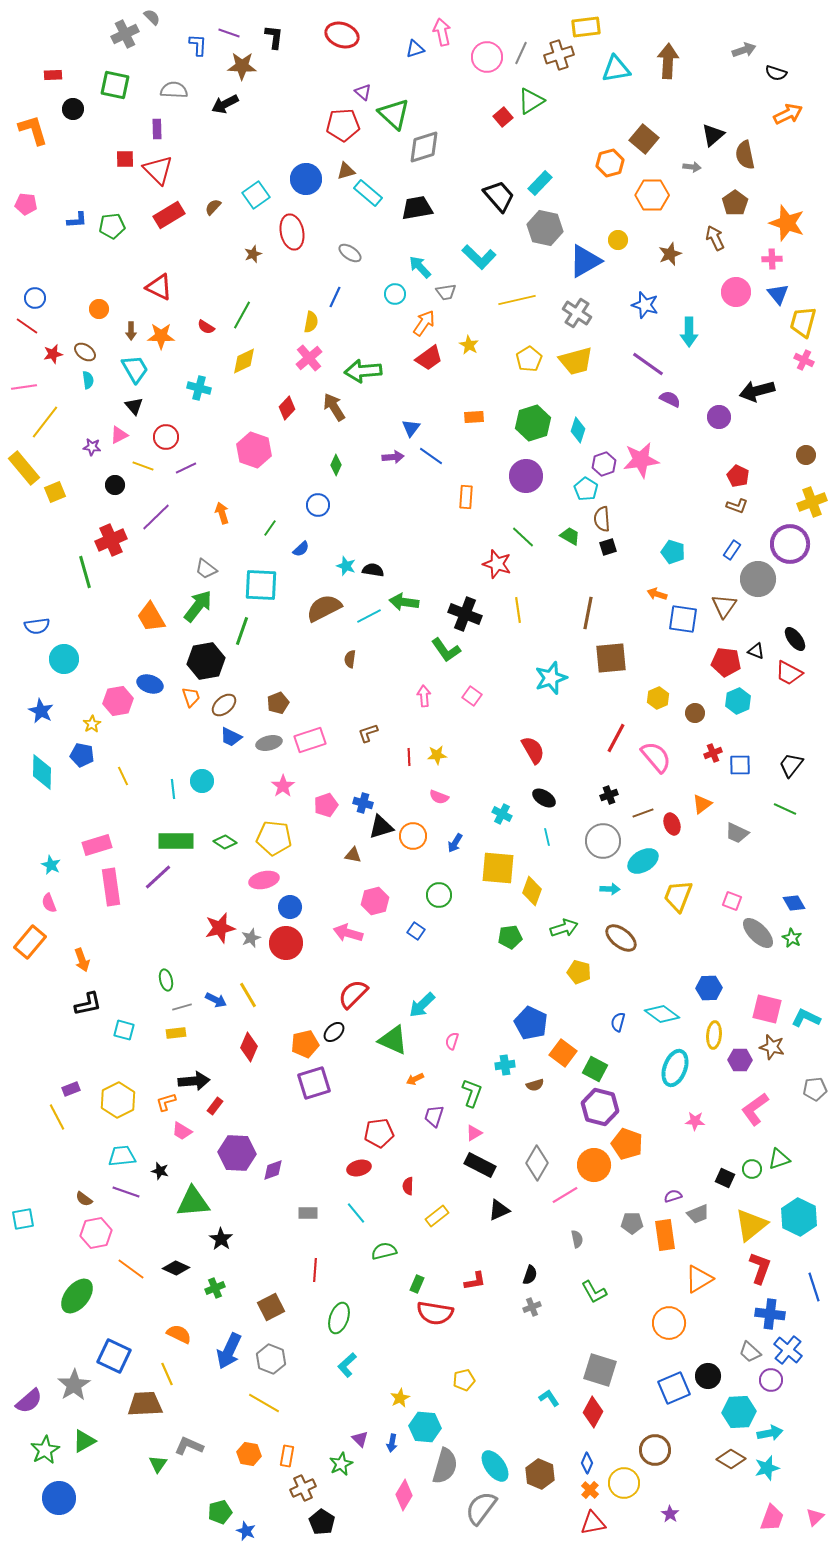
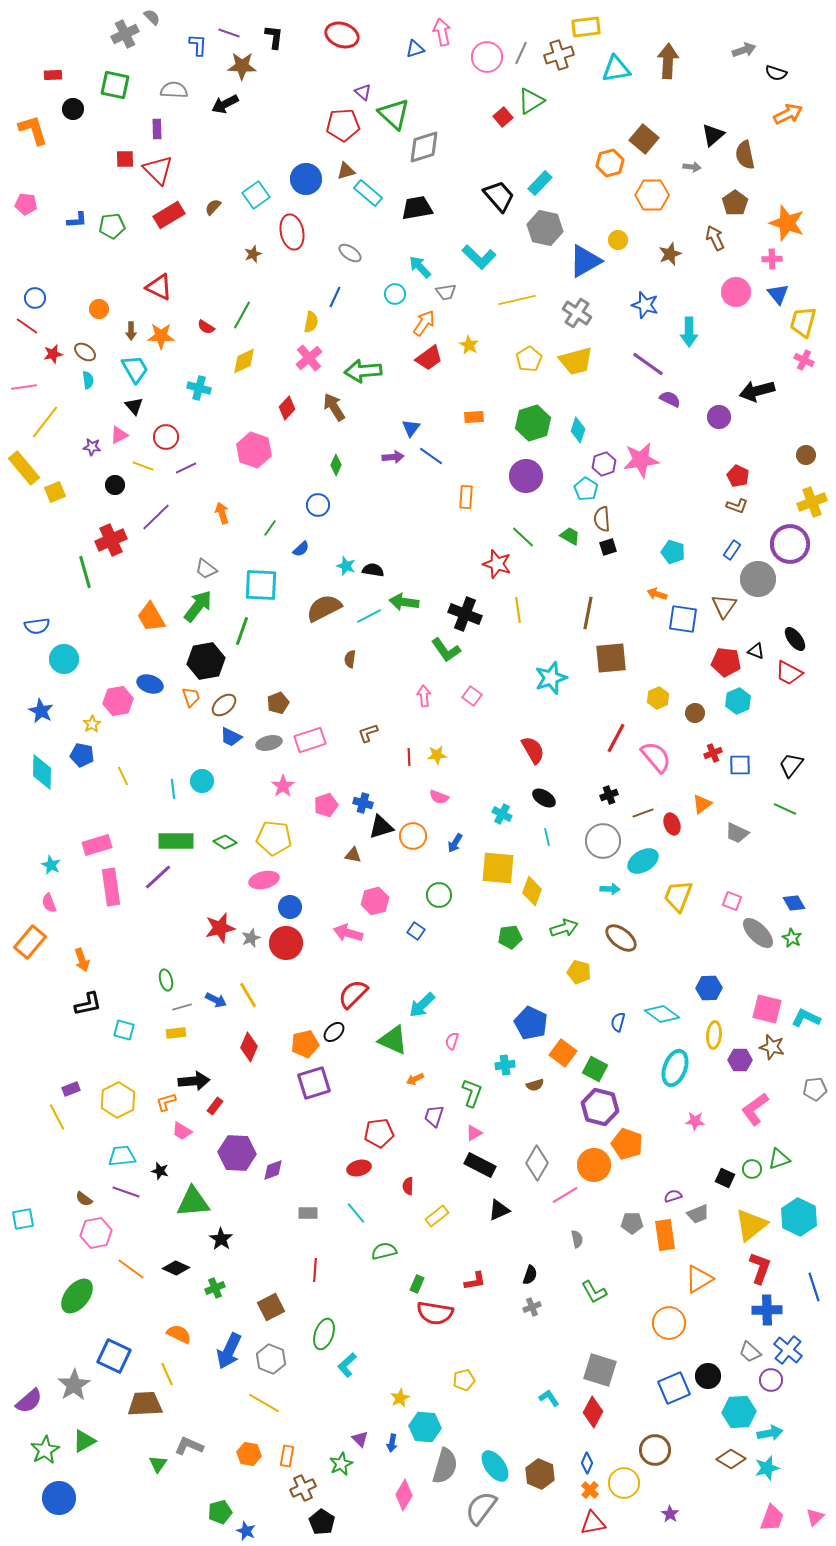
blue cross at (770, 1314): moved 3 px left, 4 px up; rotated 8 degrees counterclockwise
green ellipse at (339, 1318): moved 15 px left, 16 px down
